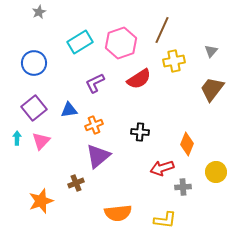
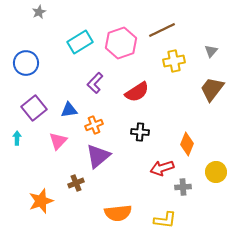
brown line: rotated 40 degrees clockwise
blue circle: moved 8 px left
red semicircle: moved 2 px left, 13 px down
purple L-shape: rotated 20 degrees counterclockwise
pink triangle: moved 17 px right
